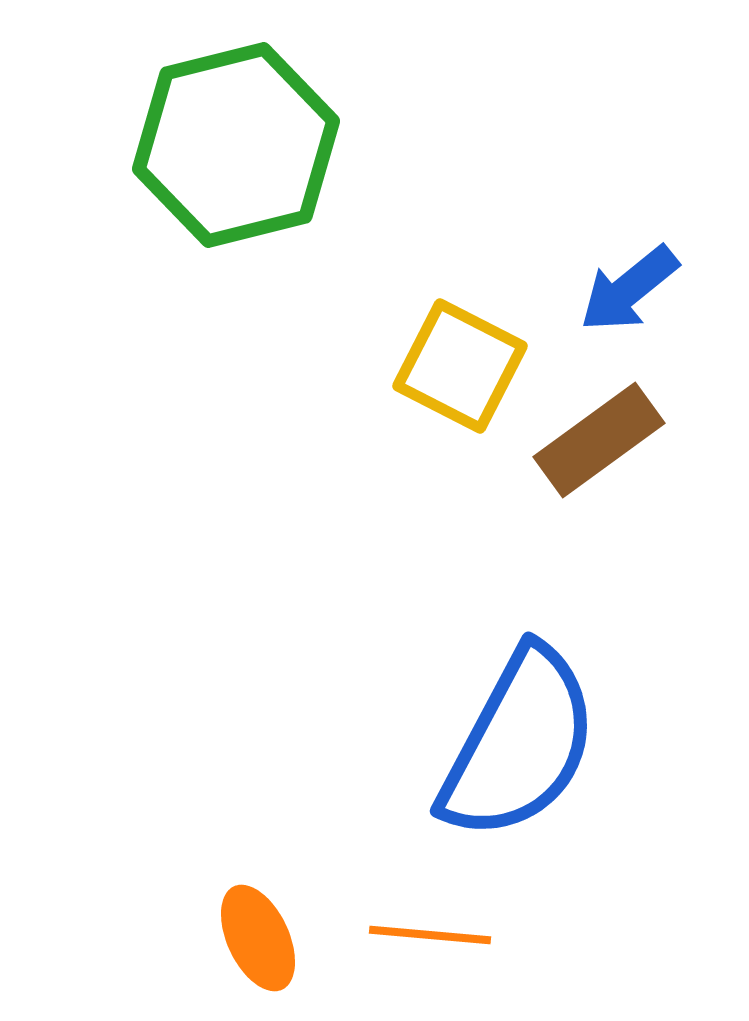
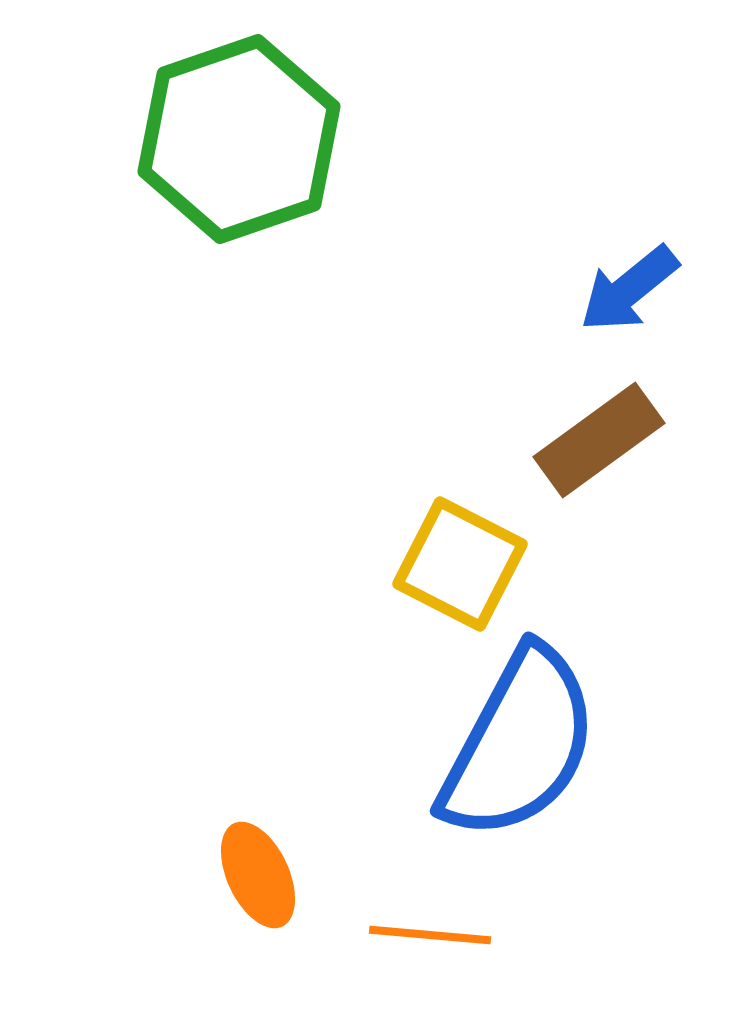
green hexagon: moved 3 px right, 6 px up; rotated 5 degrees counterclockwise
yellow square: moved 198 px down
orange ellipse: moved 63 px up
